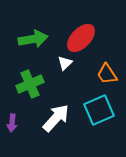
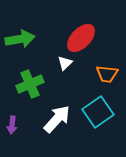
green arrow: moved 13 px left
orange trapezoid: rotated 50 degrees counterclockwise
cyan square: moved 1 px left, 2 px down; rotated 12 degrees counterclockwise
white arrow: moved 1 px right, 1 px down
purple arrow: moved 2 px down
